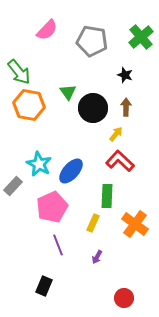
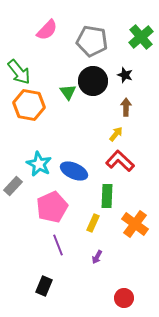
black circle: moved 27 px up
blue ellipse: moved 3 px right; rotated 72 degrees clockwise
